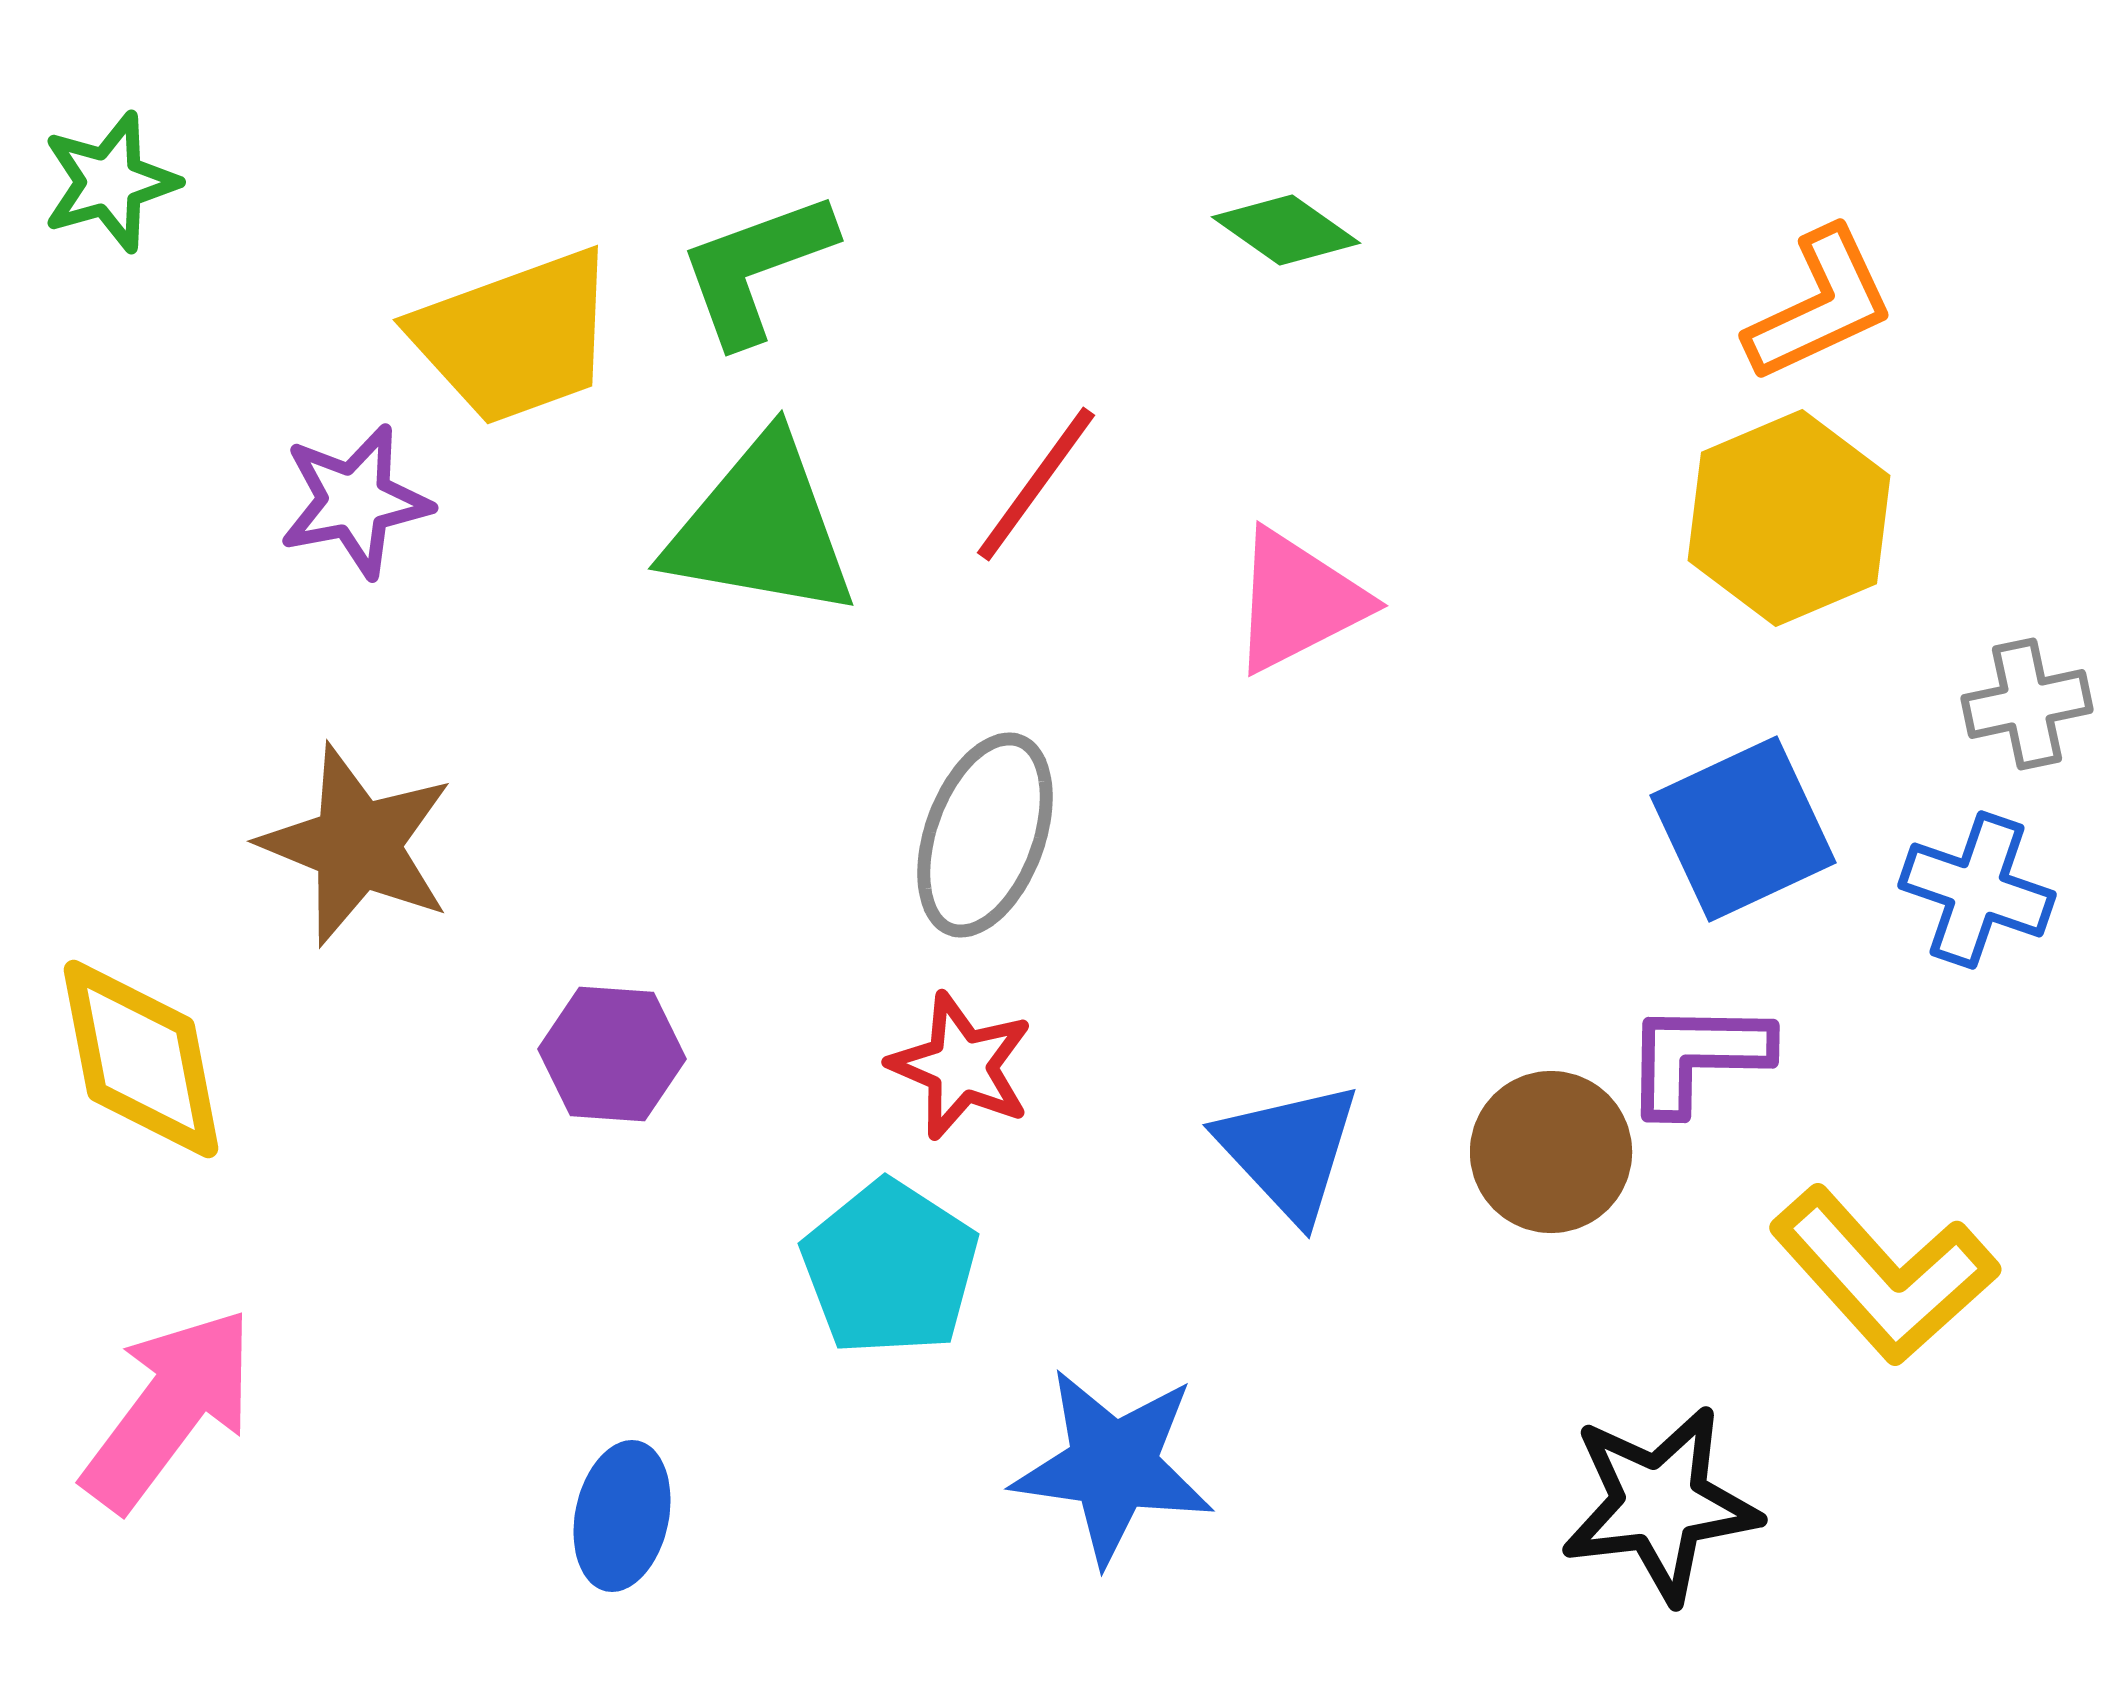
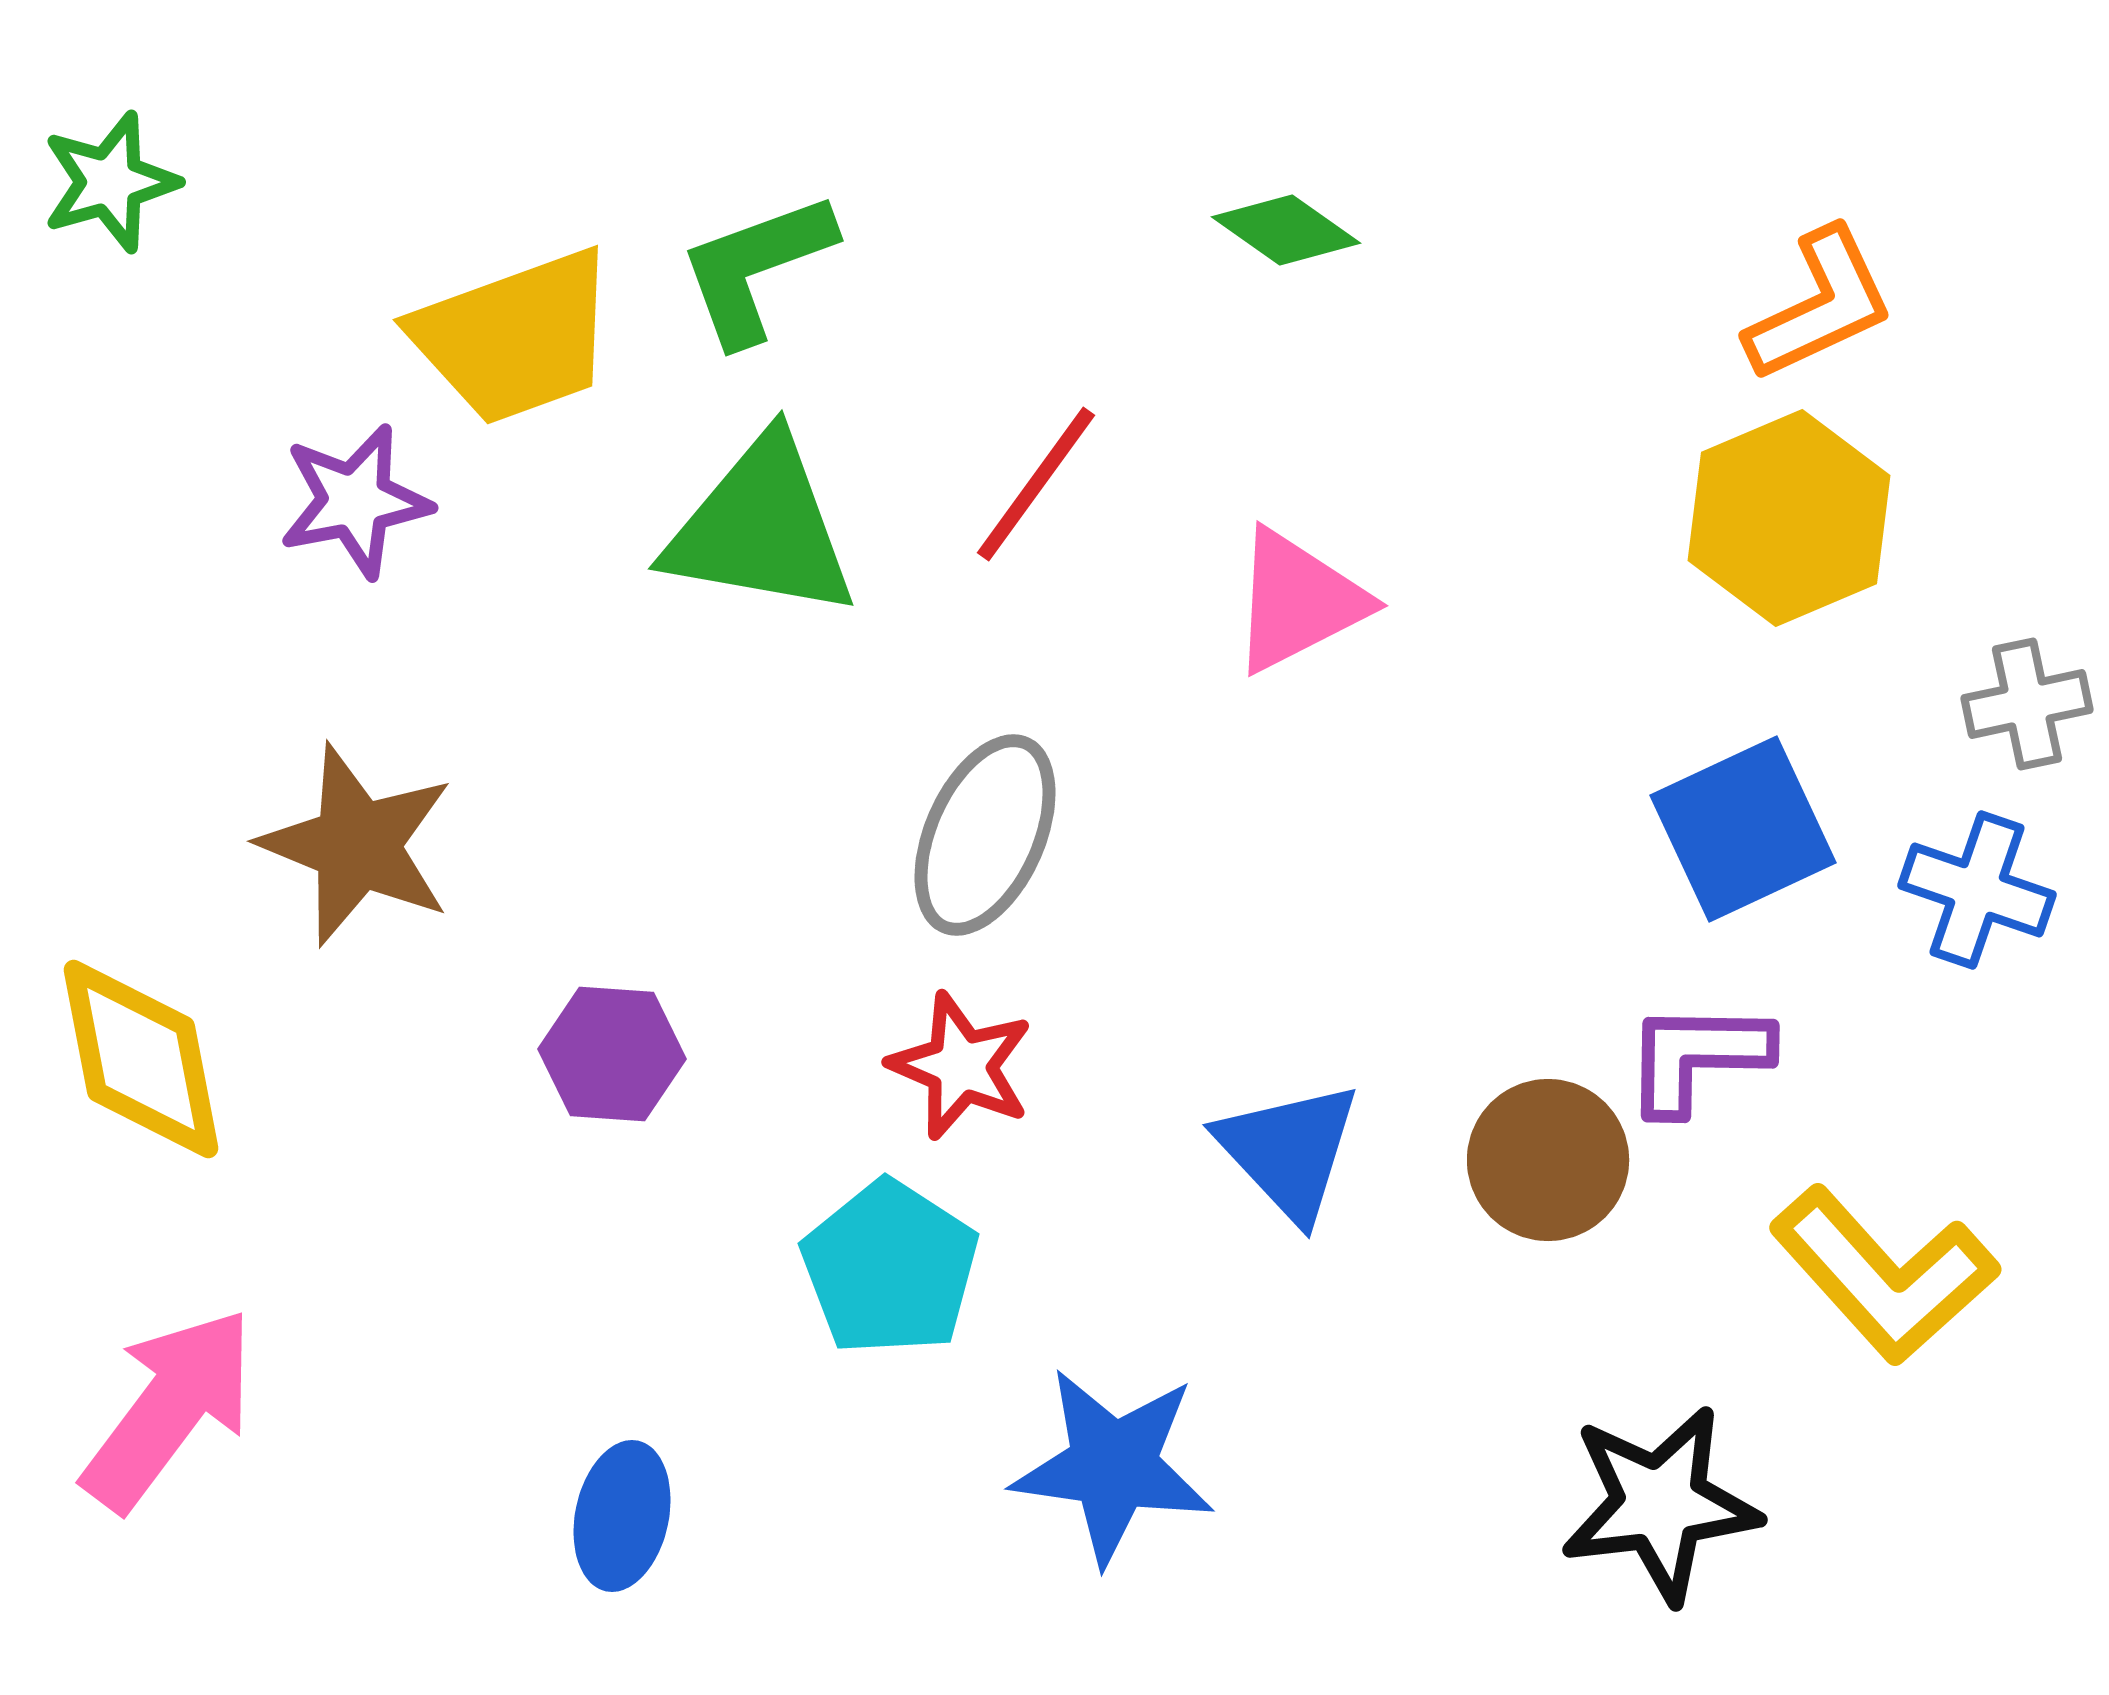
gray ellipse: rotated 4 degrees clockwise
brown circle: moved 3 px left, 8 px down
